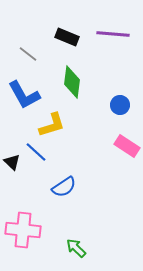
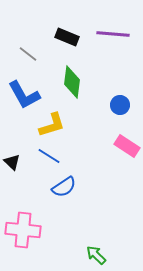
blue line: moved 13 px right, 4 px down; rotated 10 degrees counterclockwise
green arrow: moved 20 px right, 7 px down
